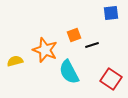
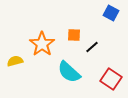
blue square: rotated 35 degrees clockwise
orange square: rotated 24 degrees clockwise
black line: moved 2 px down; rotated 24 degrees counterclockwise
orange star: moved 3 px left, 6 px up; rotated 15 degrees clockwise
cyan semicircle: rotated 20 degrees counterclockwise
